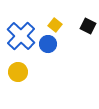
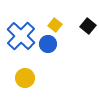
black square: rotated 14 degrees clockwise
yellow circle: moved 7 px right, 6 px down
